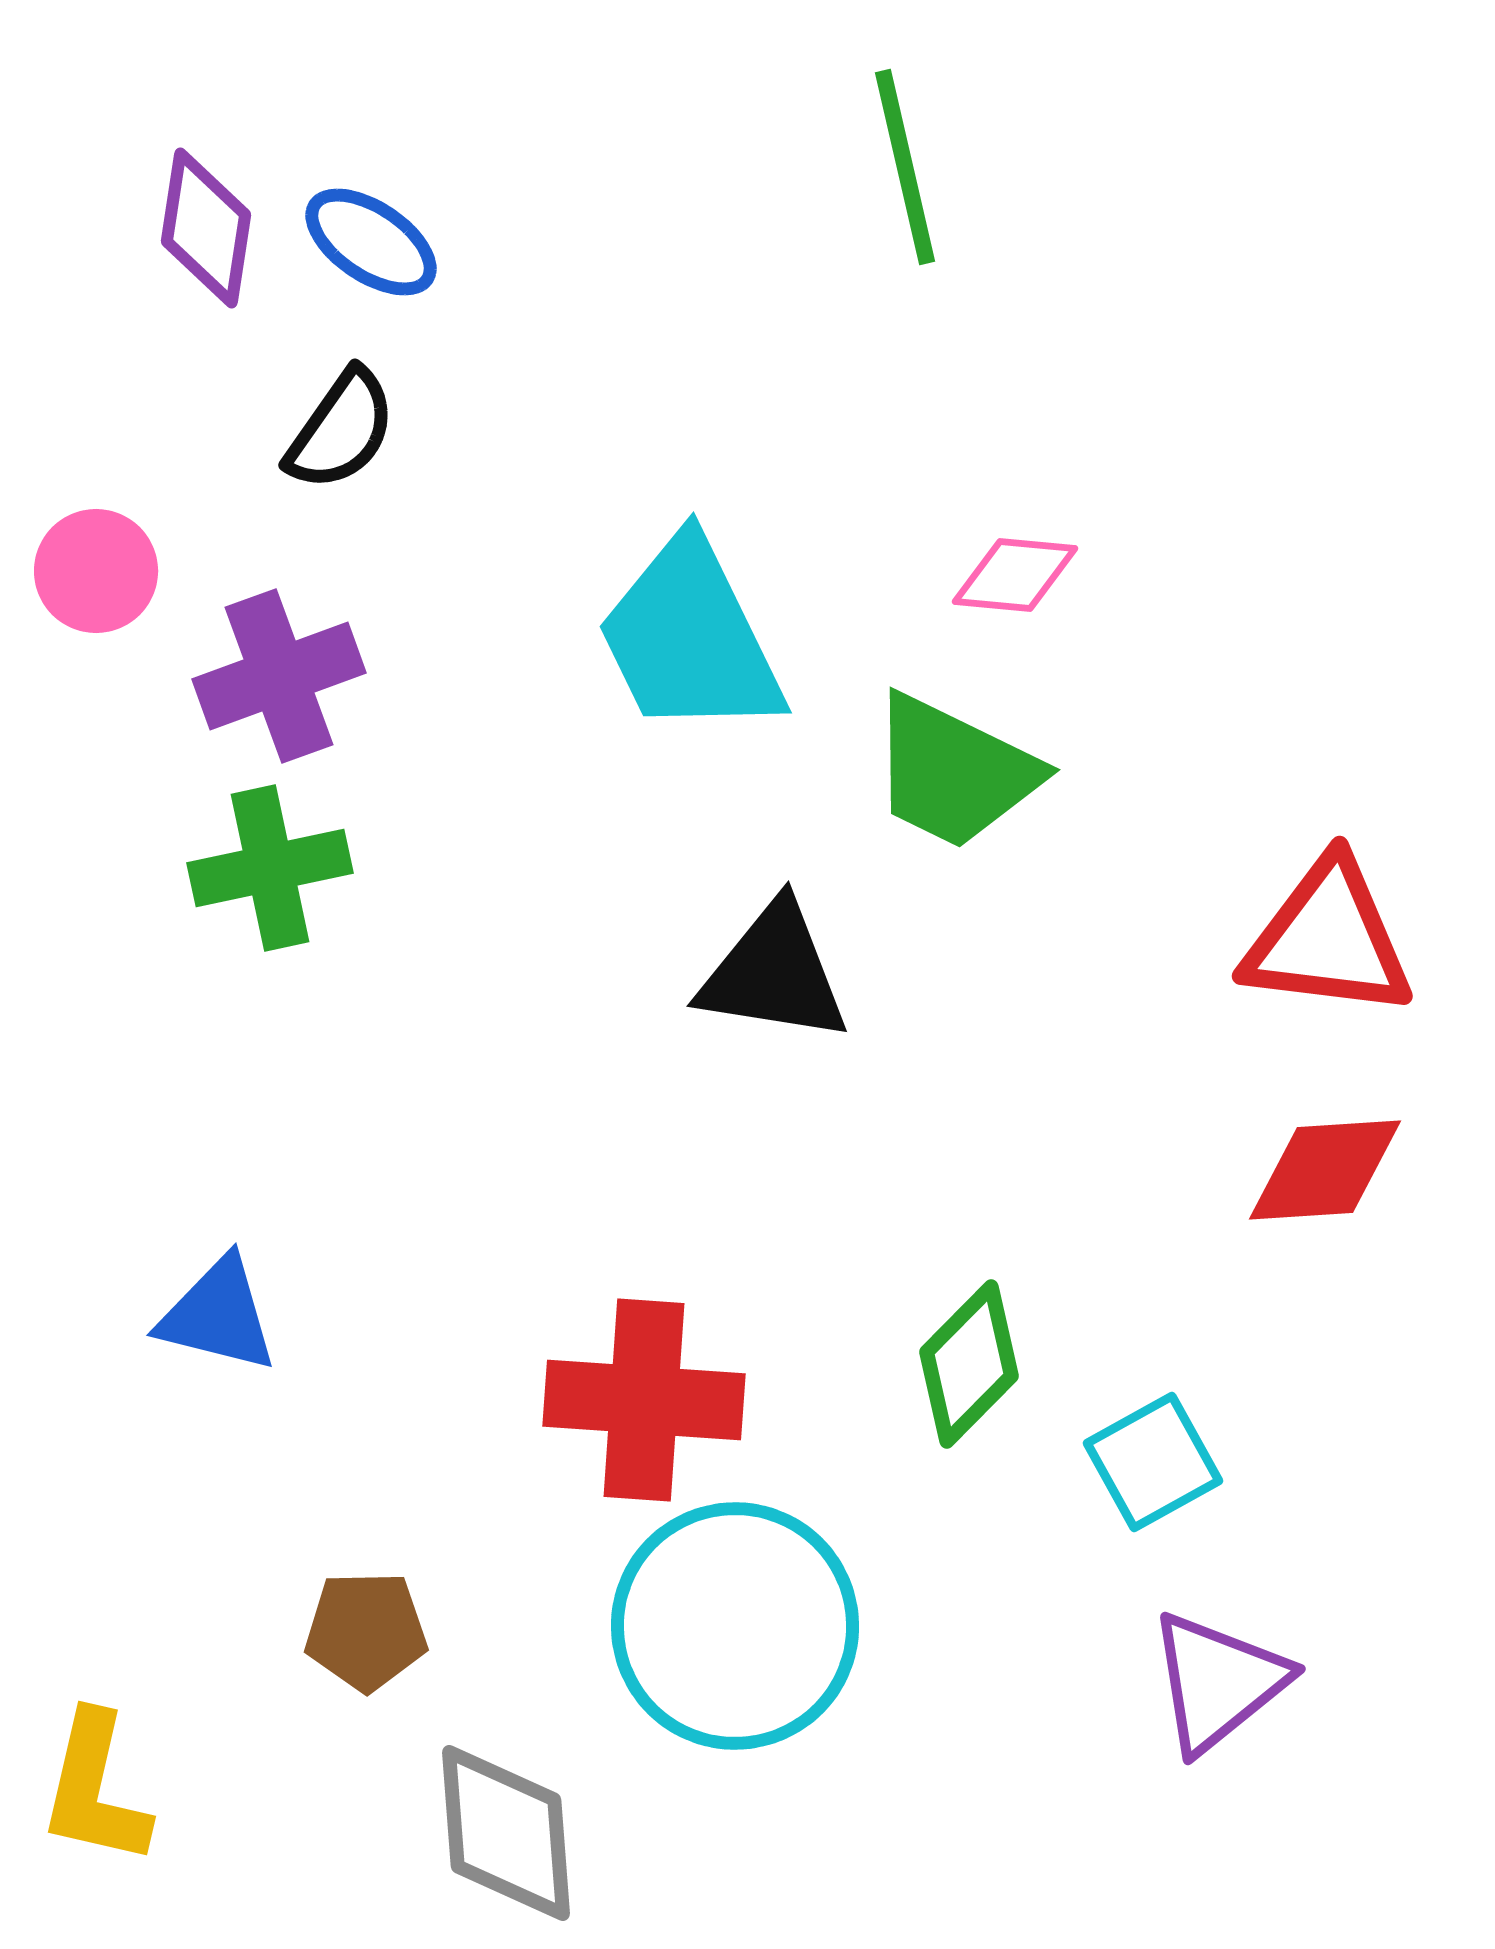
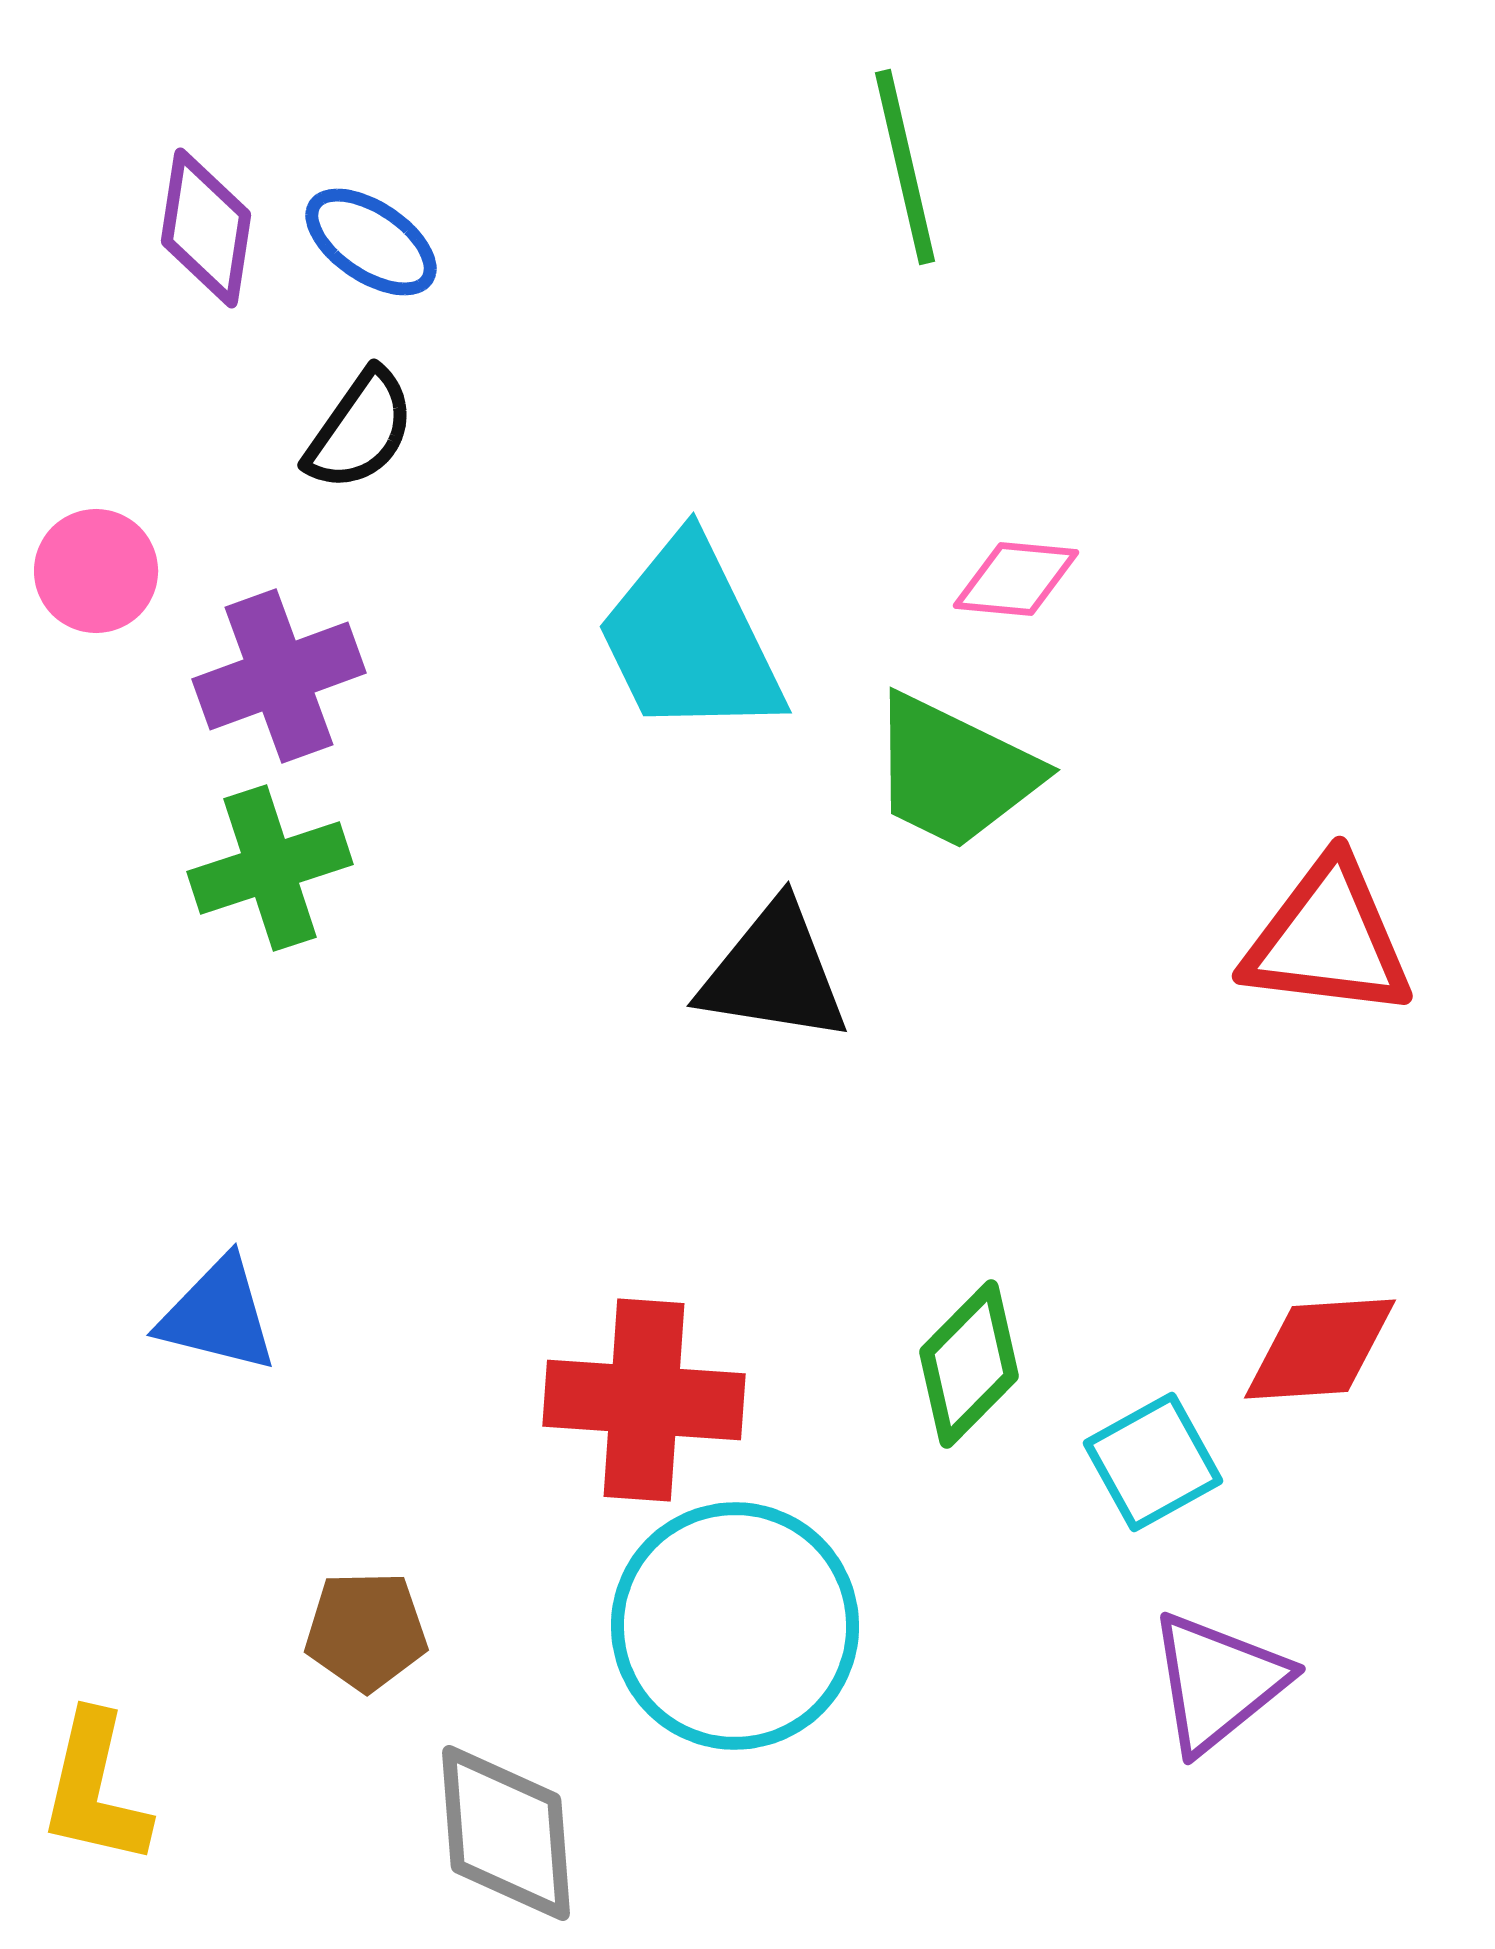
black semicircle: moved 19 px right
pink diamond: moved 1 px right, 4 px down
green cross: rotated 6 degrees counterclockwise
red diamond: moved 5 px left, 179 px down
